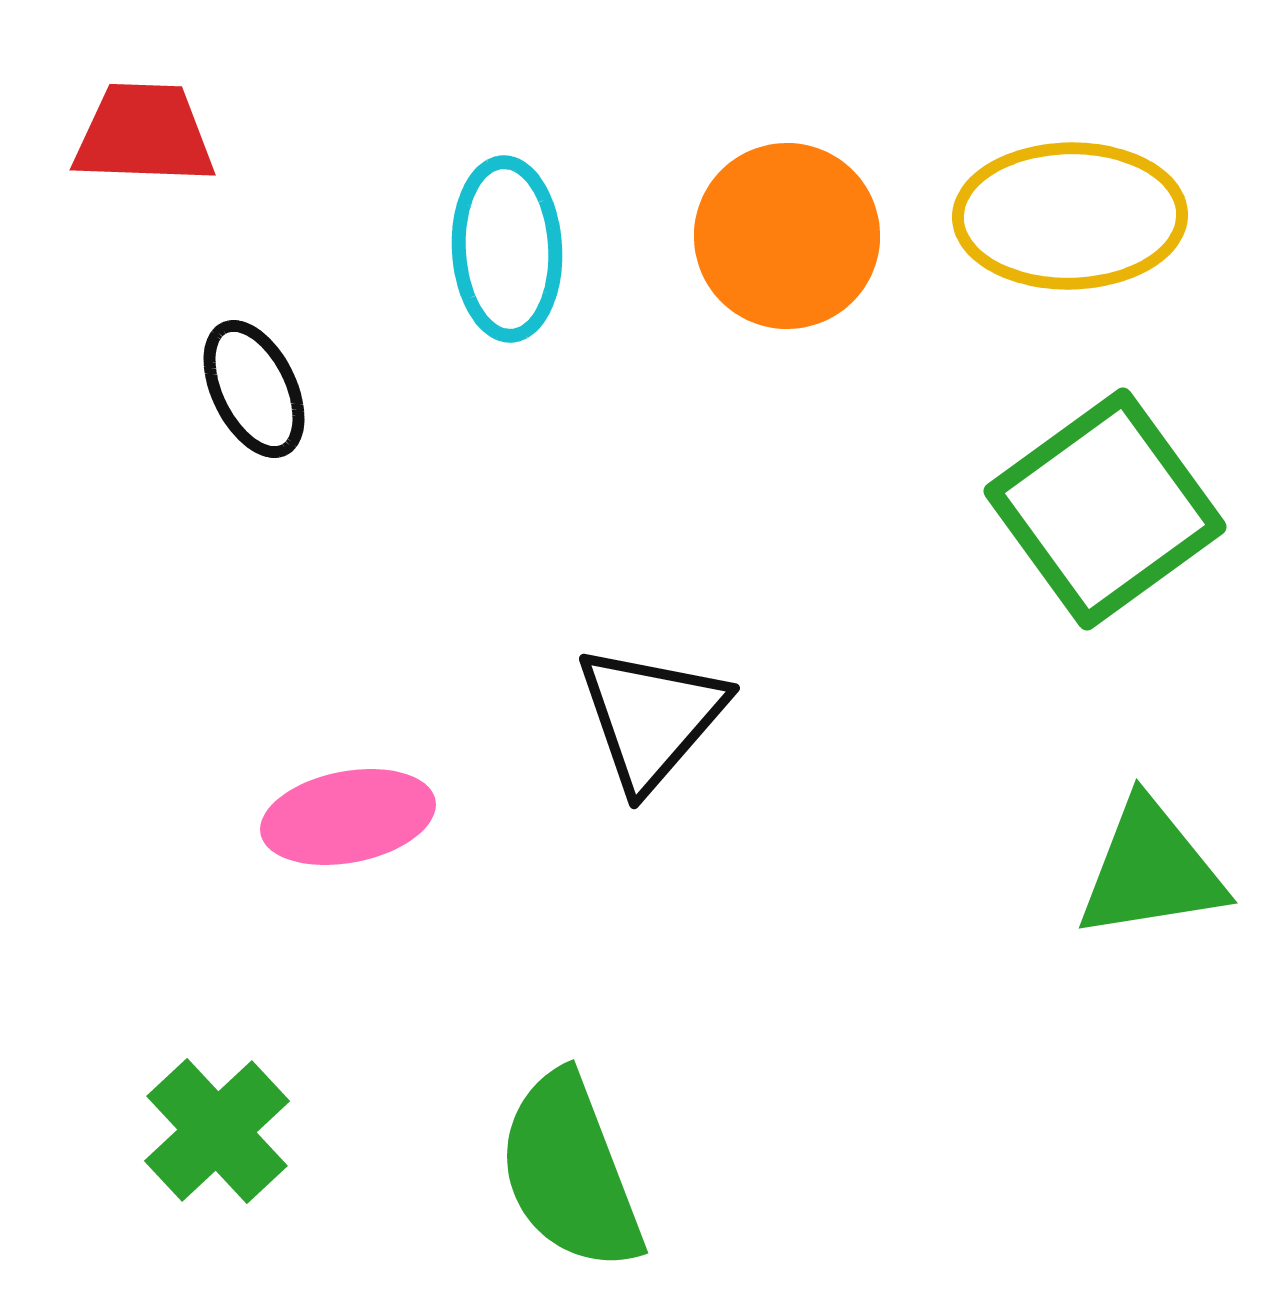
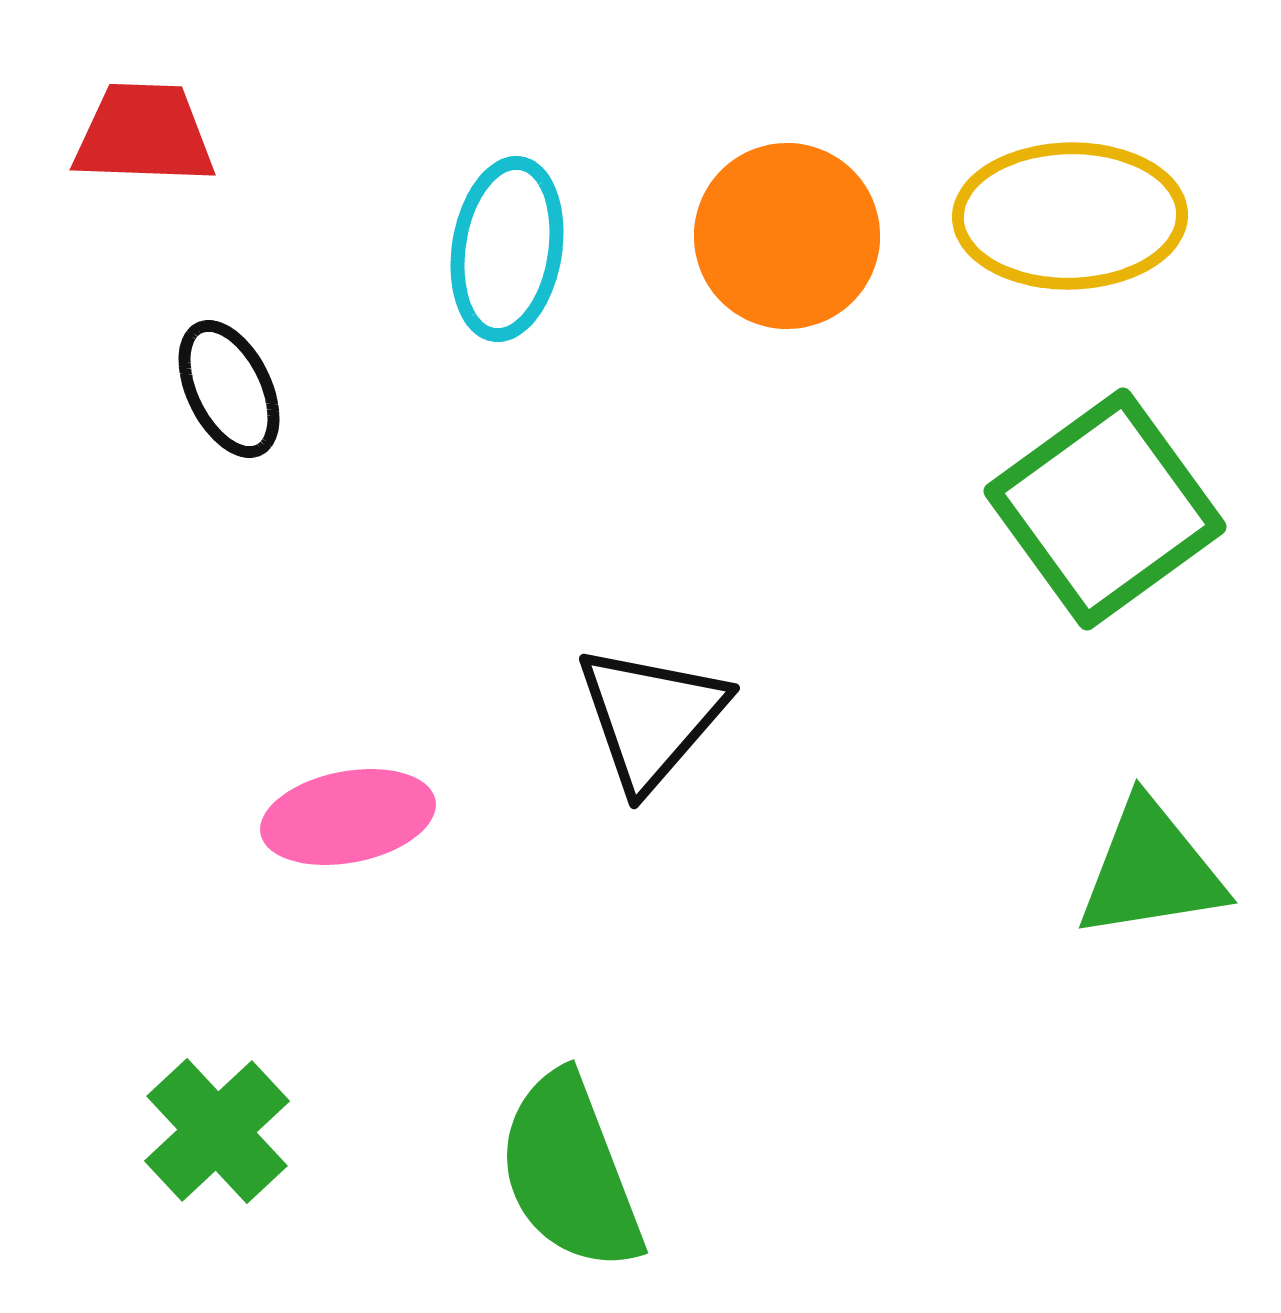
cyan ellipse: rotated 12 degrees clockwise
black ellipse: moved 25 px left
